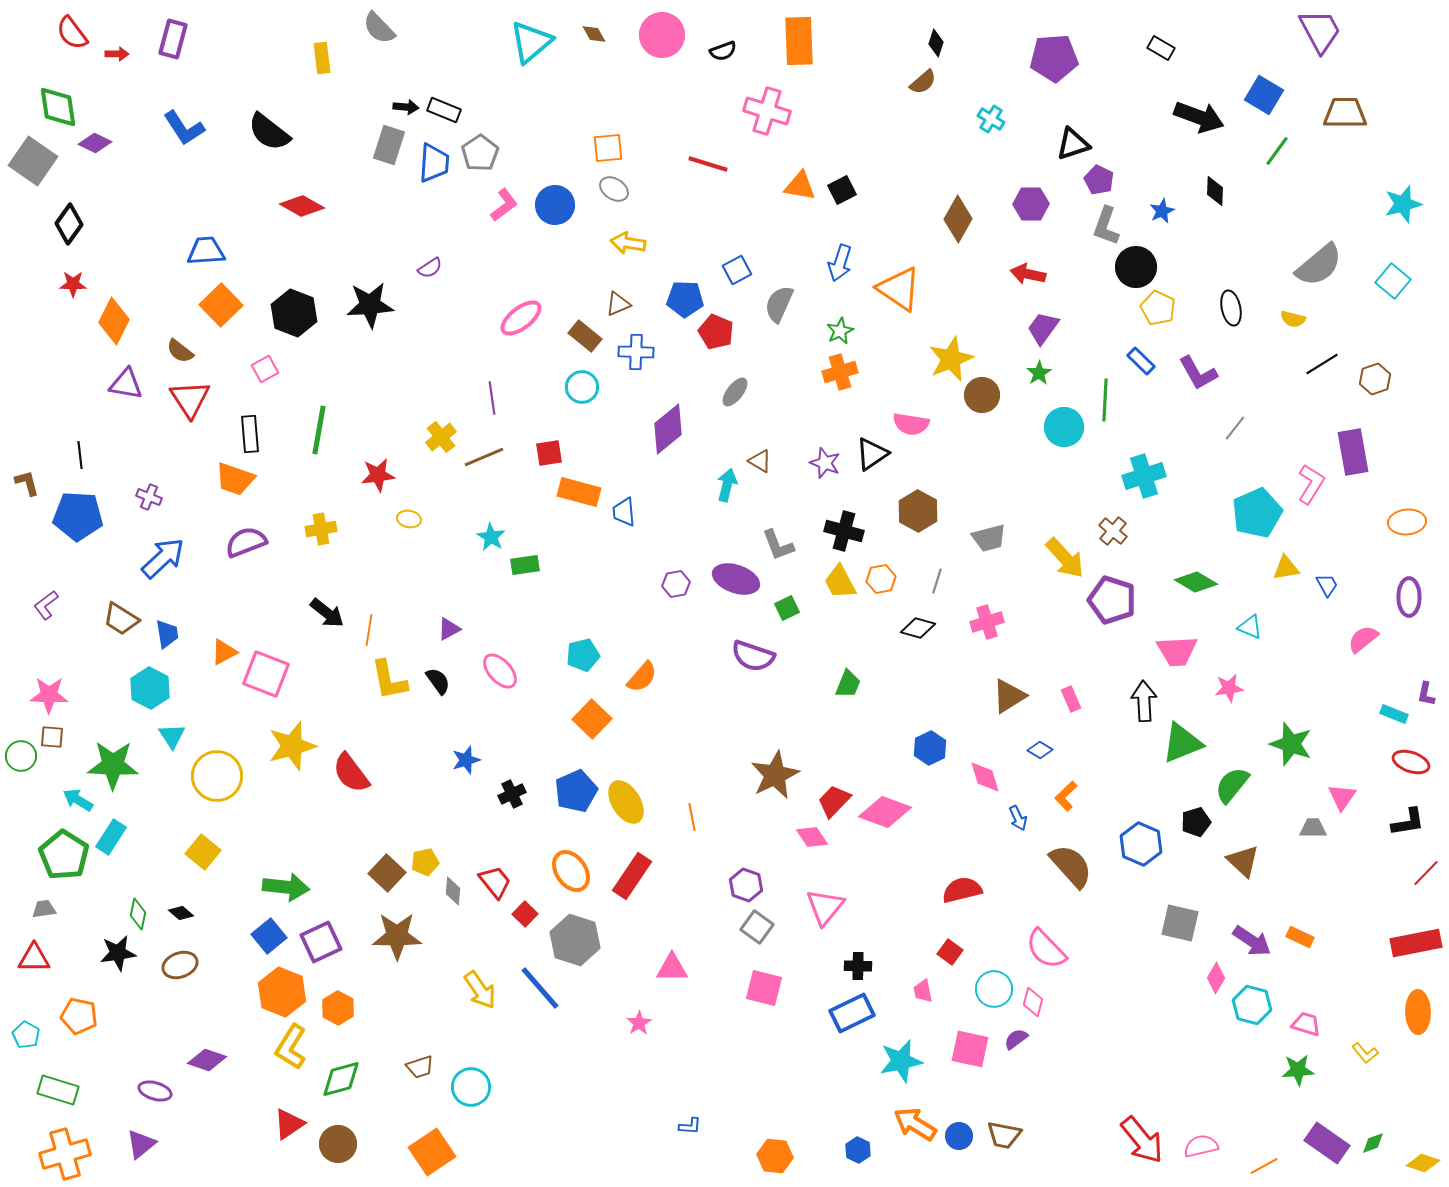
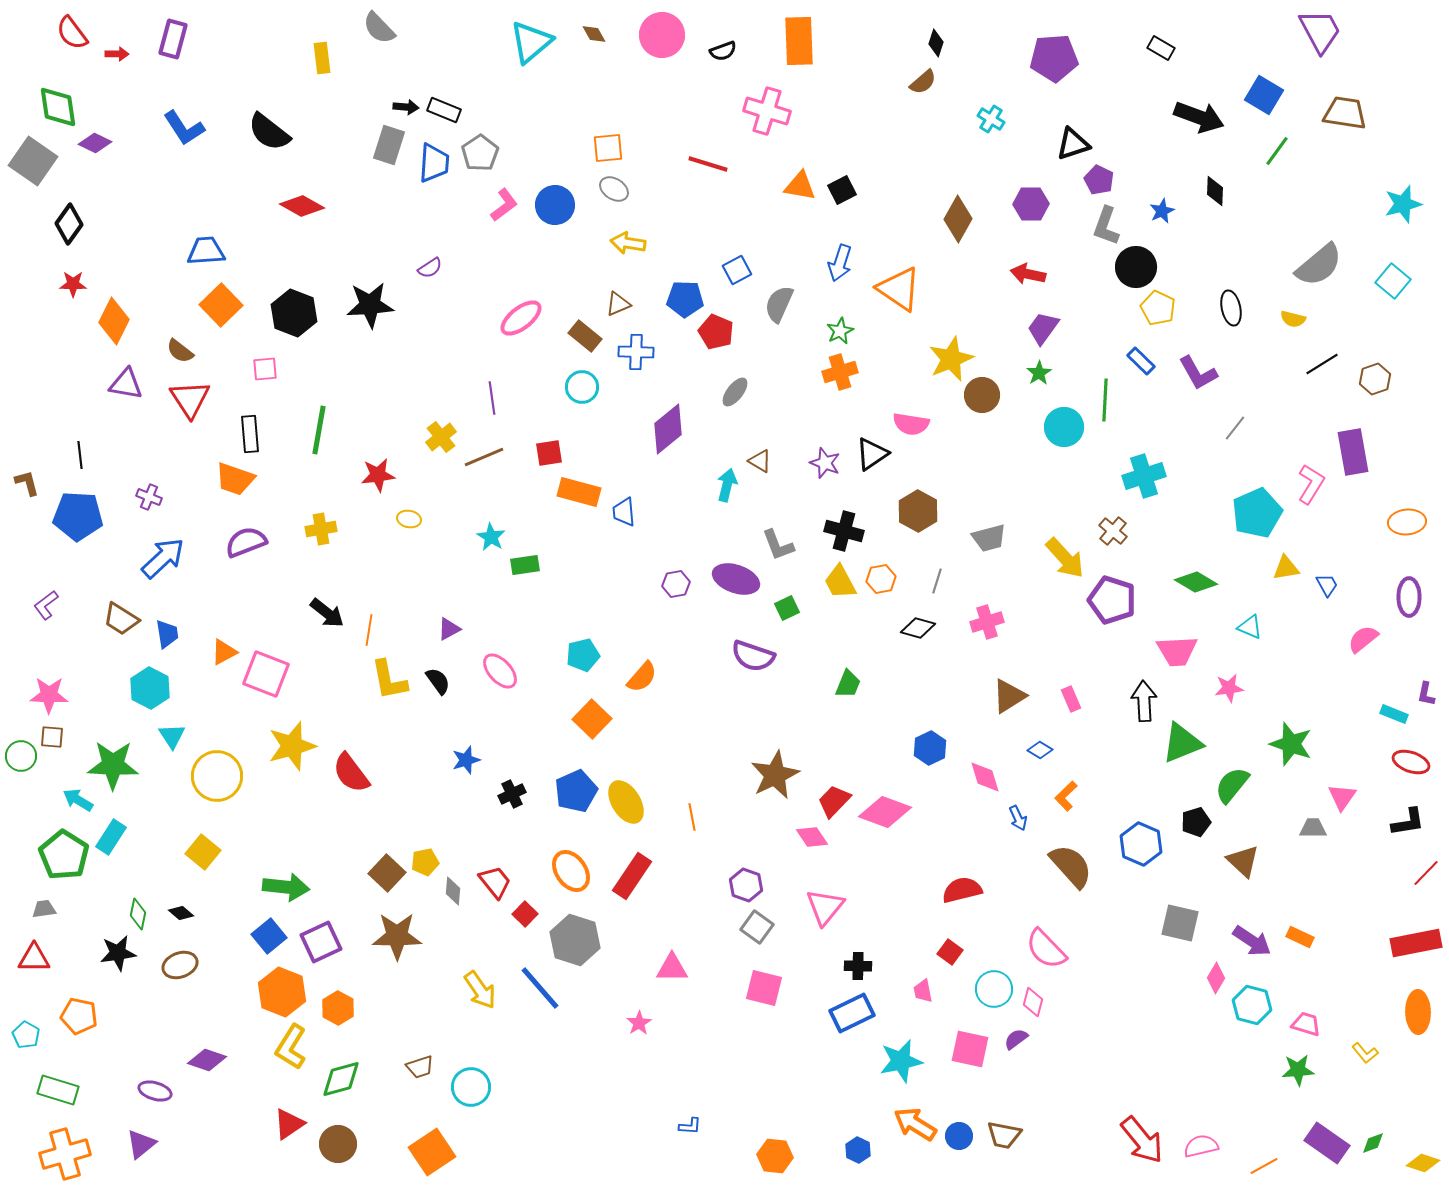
brown trapezoid at (1345, 113): rotated 9 degrees clockwise
pink square at (265, 369): rotated 24 degrees clockwise
